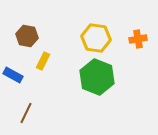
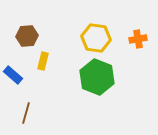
brown hexagon: rotated 15 degrees counterclockwise
yellow rectangle: rotated 12 degrees counterclockwise
blue rectangle: rotated 12 degrees clockwise
brown line: rotated 10 degrees counterclockwise
